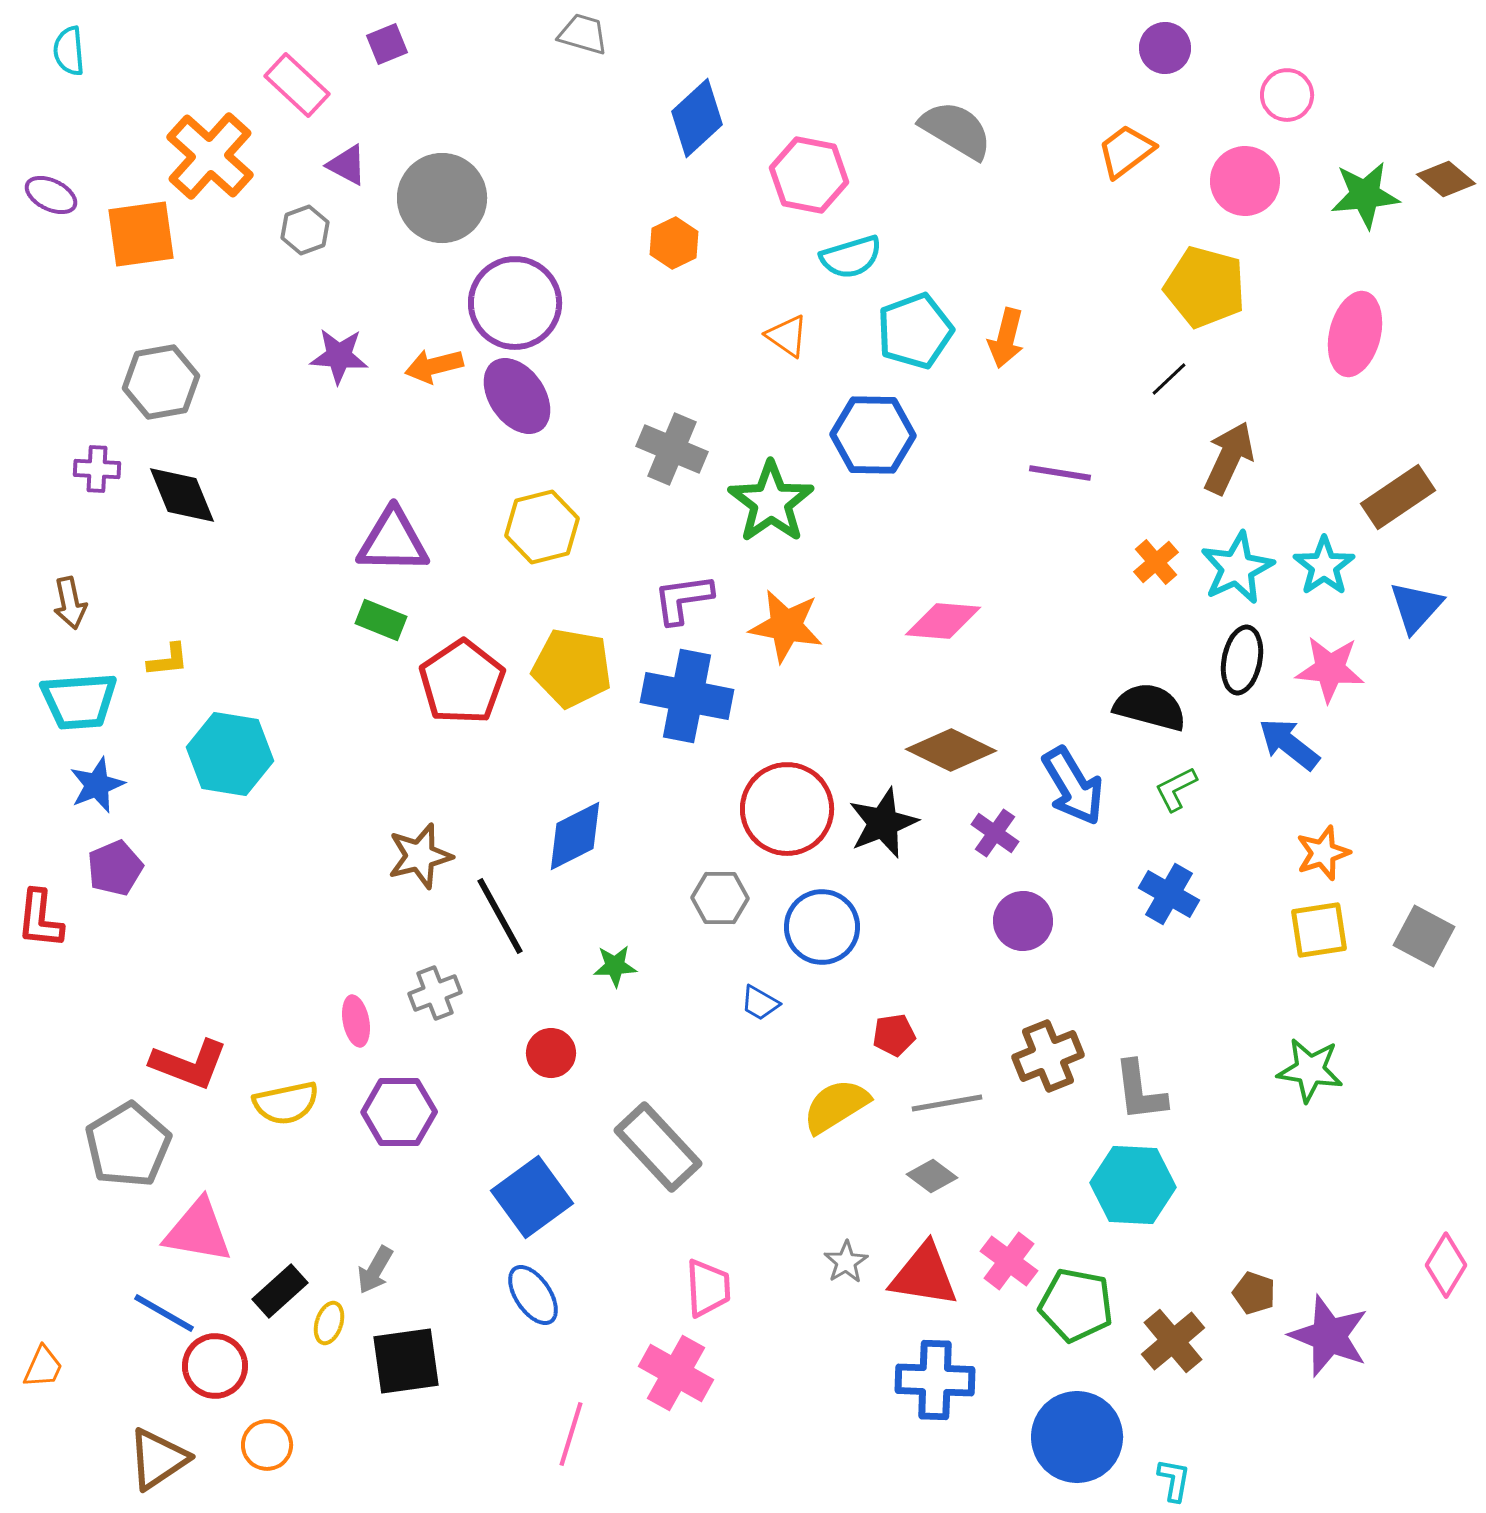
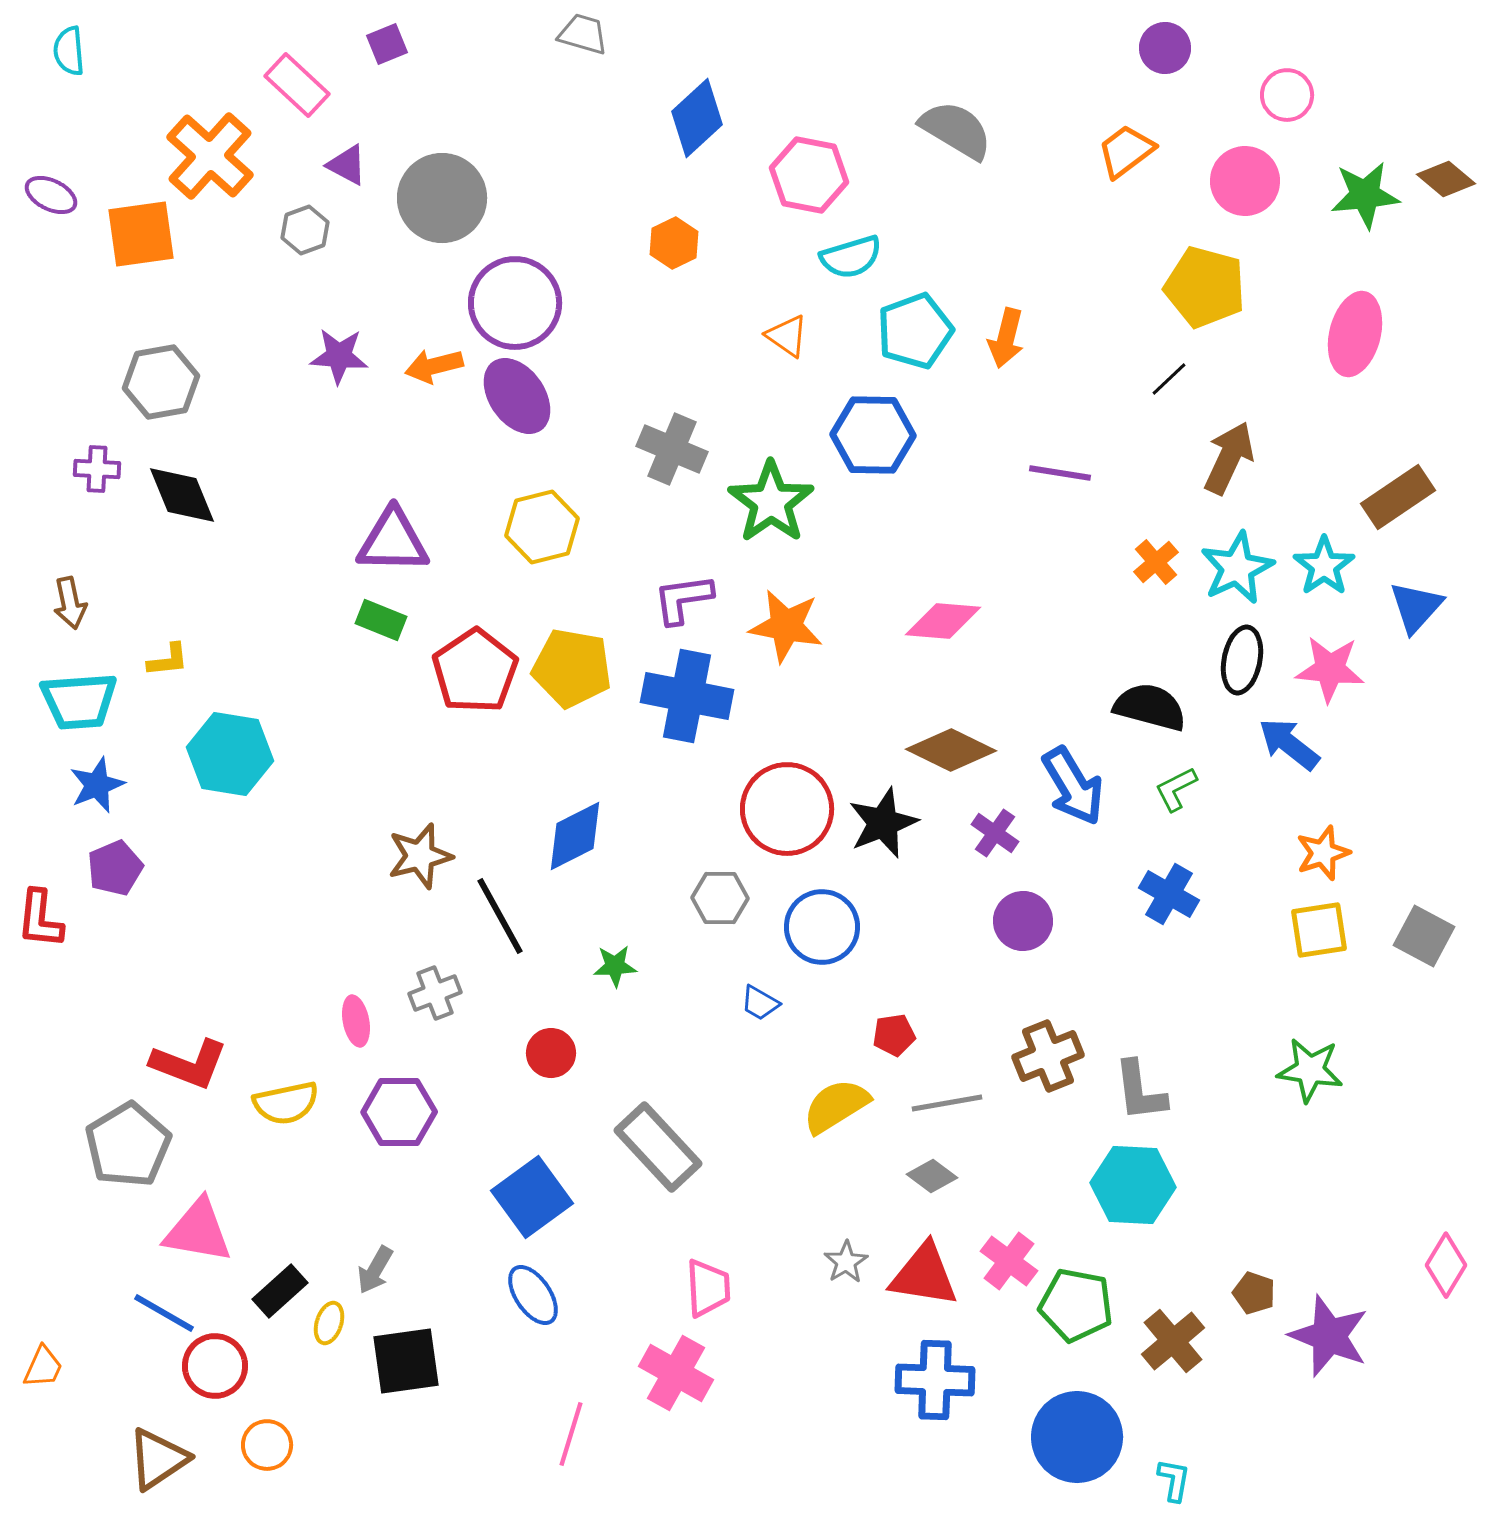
red pentagon at (462, 682): moved 13 px right, 11 px up
